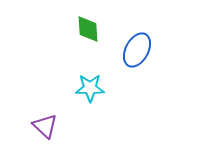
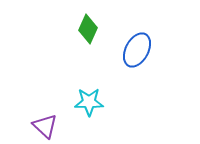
green diamond: rotated 28 degrees clockwise
cyan star: moved 1 px left, 14 px down
